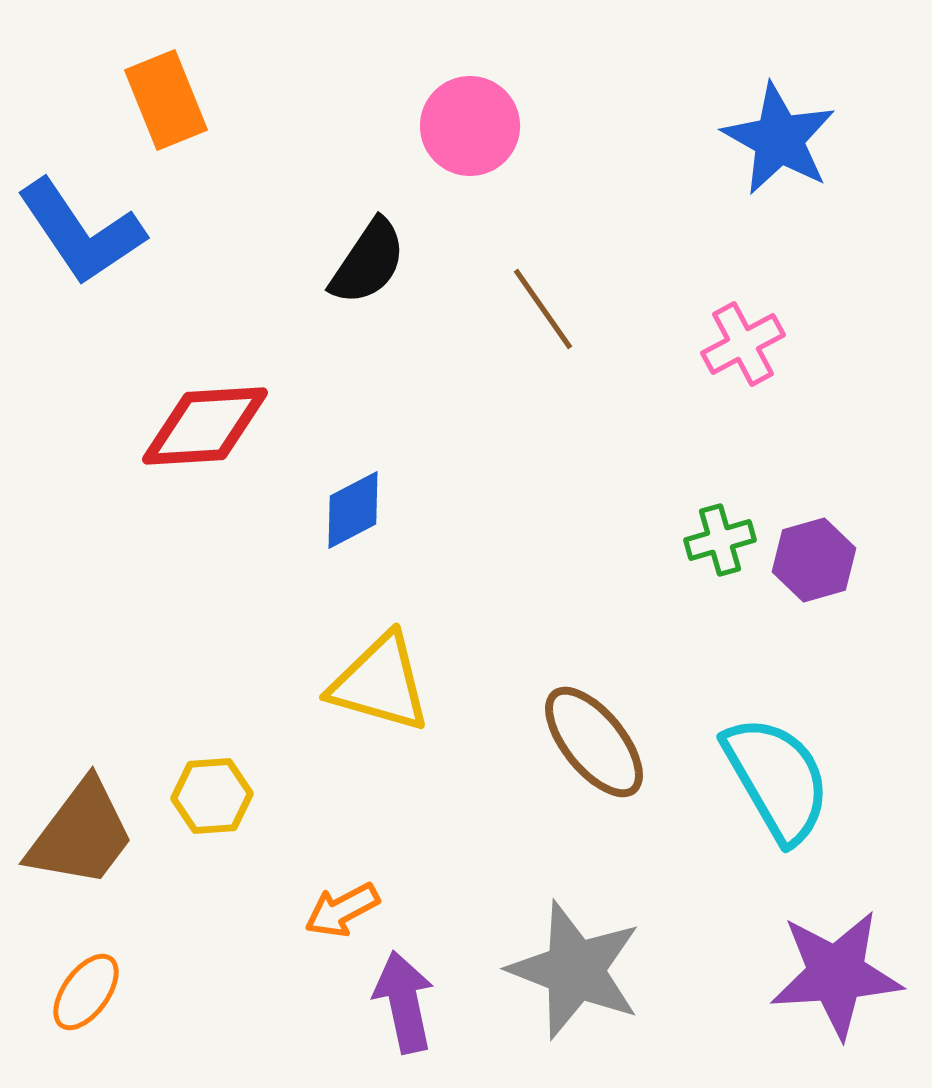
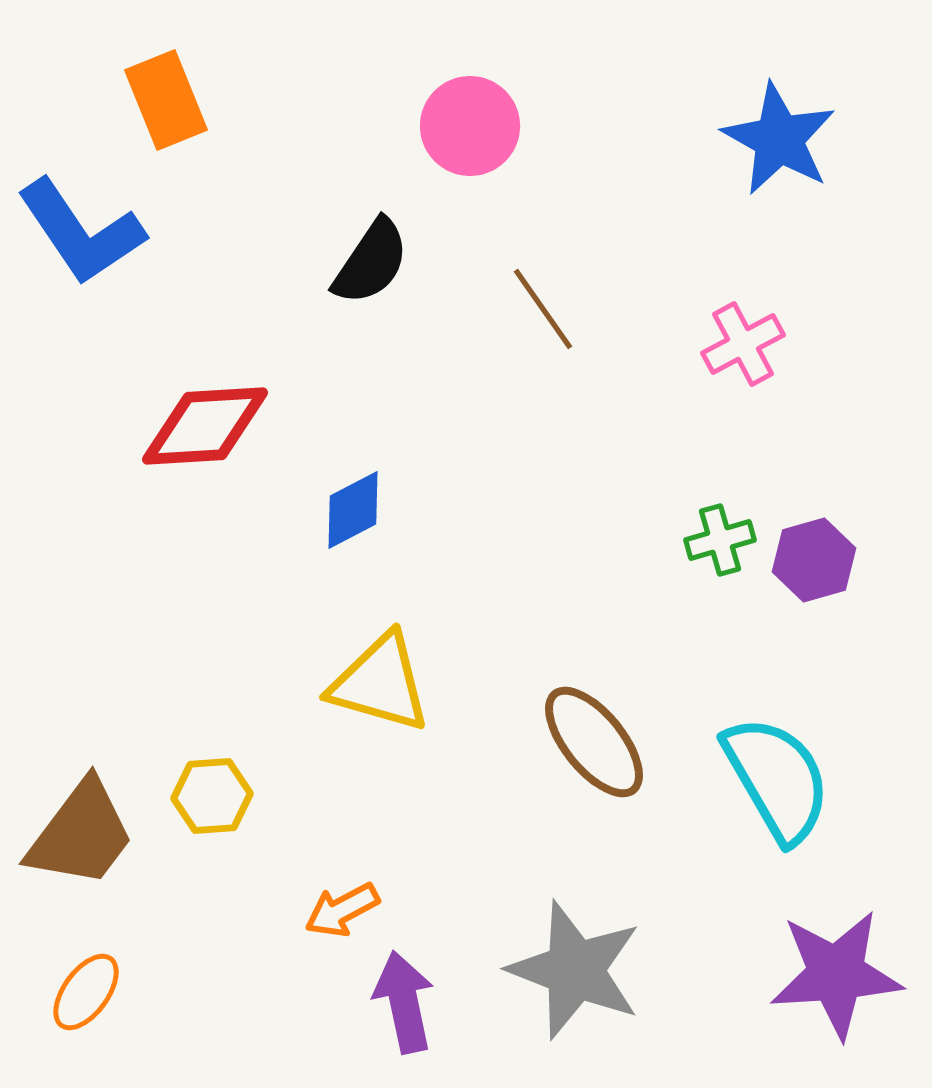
black semicircle: moved 3 px right
